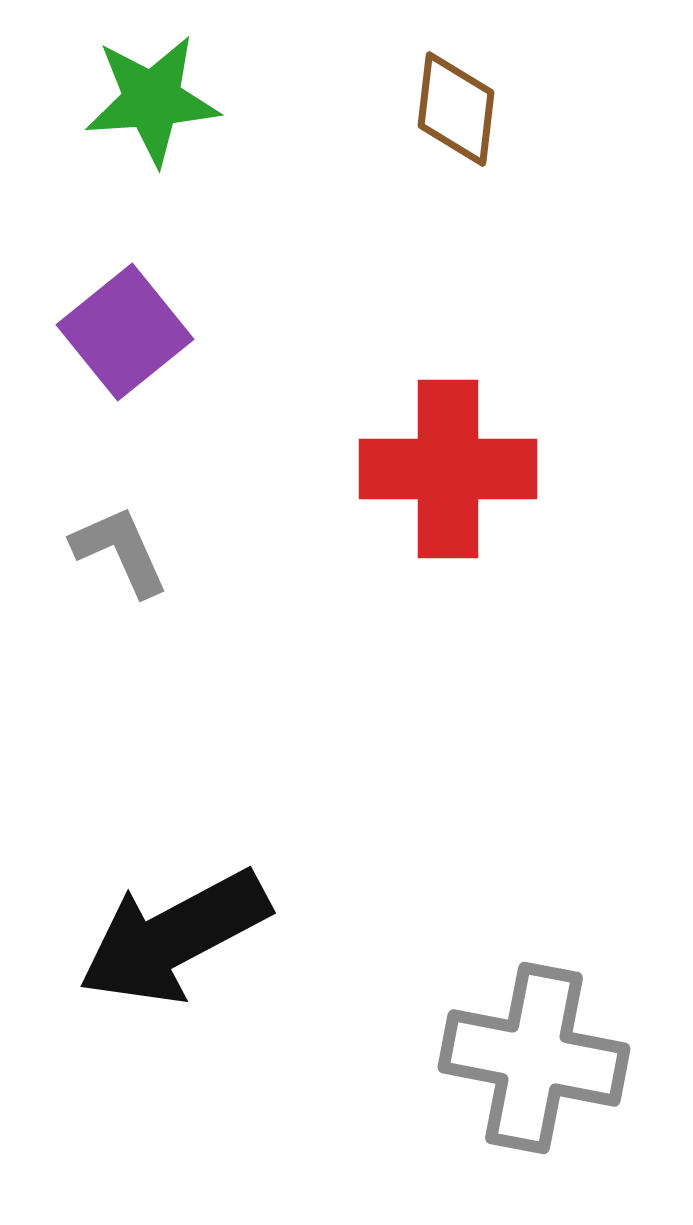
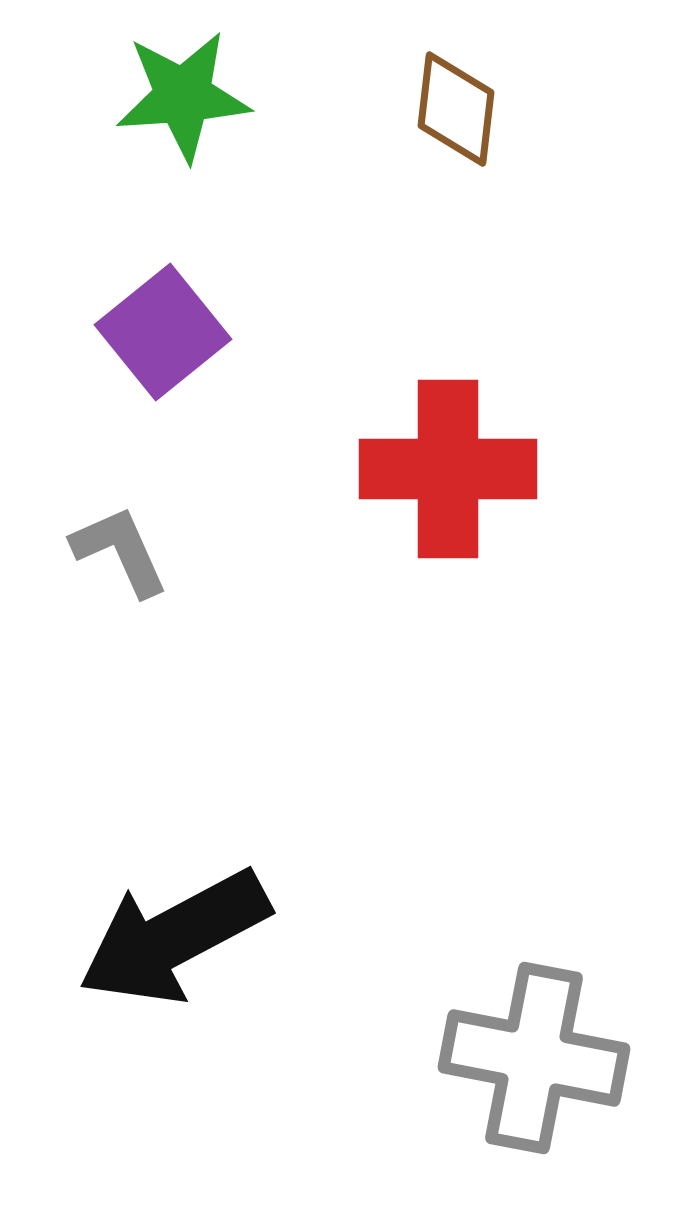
green star: moved 31 px right, 4 px up
purple square: moved 38 px right
